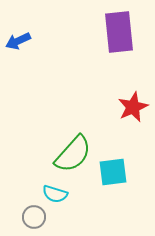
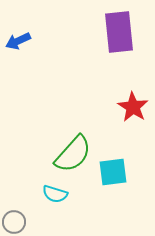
red star: rotated 16 degrees counterclockwise
gray circle: moved 20 px left, 5 px down
